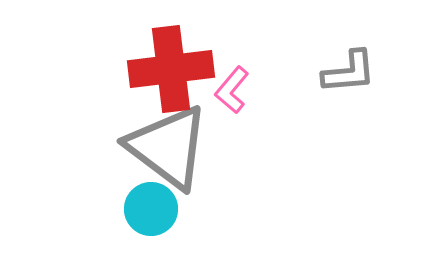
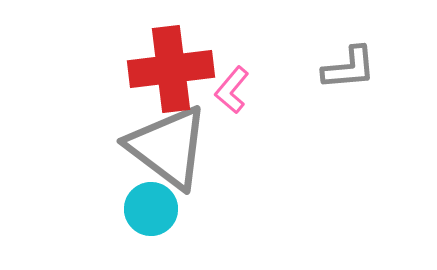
gray L-shape: moved 4 px up
